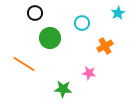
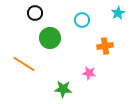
cyan circle: moved 3 px up
orange cross: rotated 21 degrees clockwise
